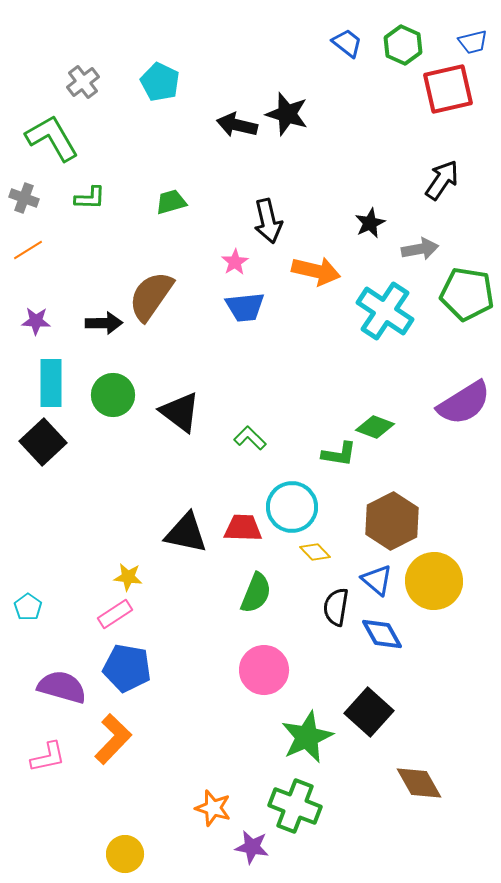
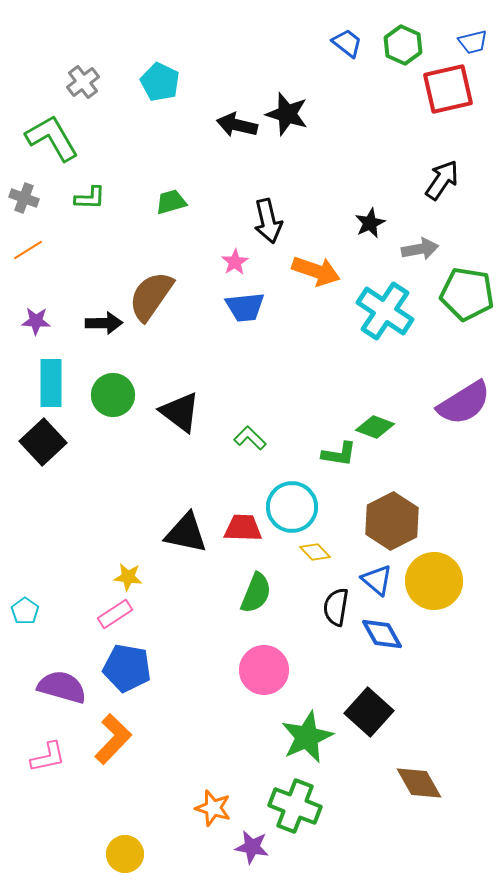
orange arrow at (316, 271): rotated 6 degrees clockwise
cyan pentagon at (28, 607): moved 3 px left, 4 px down
